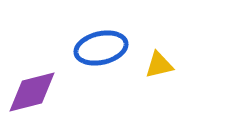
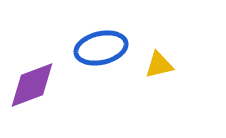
purple diamond: moved 7 px up; rotated 6 degrees counterclockwise
